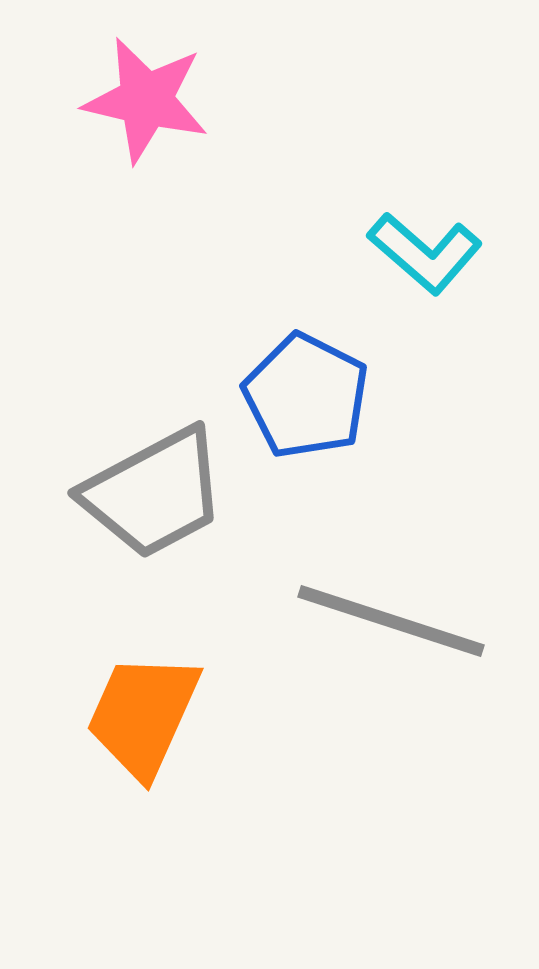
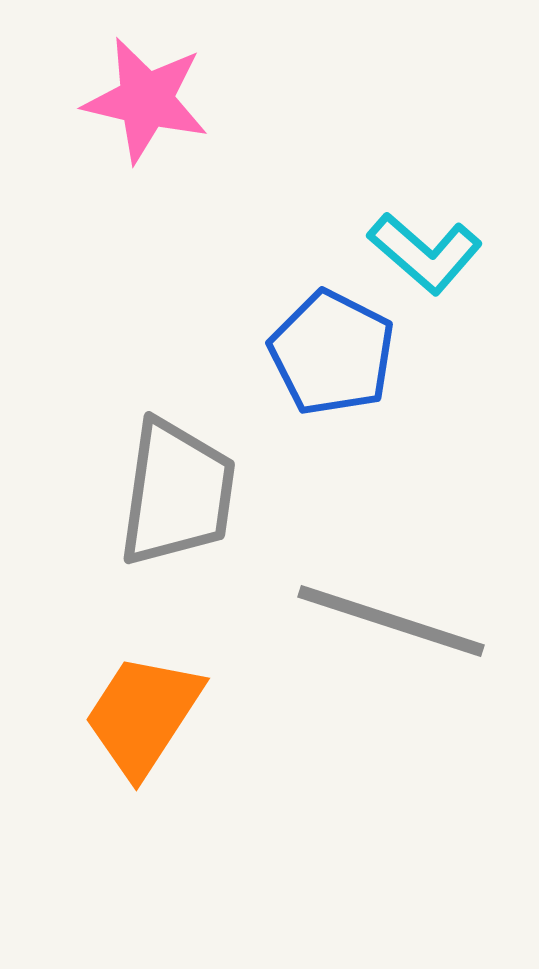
blue pentagon: moved 26 px right, 43 px up
gray trapezoid: moved 23 px right; rotated 54 degrees counterclockwise
orange trapezoid: rotated 9 degrees clockwise
